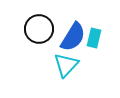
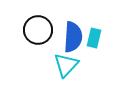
black circle: moved 1 px left, 1 px down
blue semicircle: rotated 28 degrees counterclockwise
